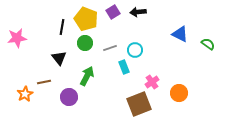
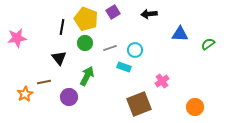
black arrow: moved 11 px right, 2 px down
blue triangle: rotated 24 degrees counterclockwise
green semicircle: rotated 72 degrees counterclockwise
cyan rectangle: rotated 48 degrees counterclockwise
pink cross: moved 10 px right, 1 px up
orange circle: moved 16 px right, 14 px down
